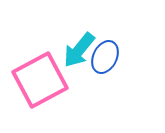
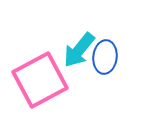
blue ellipse: rotated 20 degrees counterclockwise
